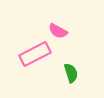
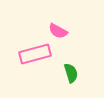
pink rectangle: rotated 12 degrees clockwise
